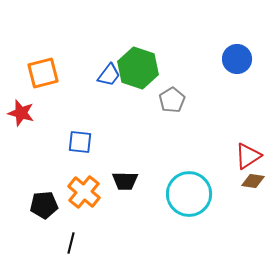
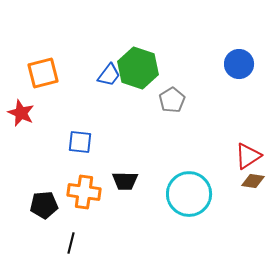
blue circle: moved 2 px right, 5 px down
red star: rotated 8 degrees clockwise
orange cross: rotated 32 degrees counterclockwise
